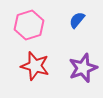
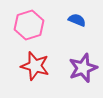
blue semicircle: rotated 72 degrees clockwise
